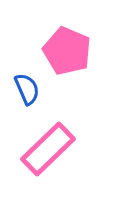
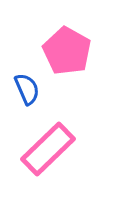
pink pentagon: rotated 6 degrees clockwise
